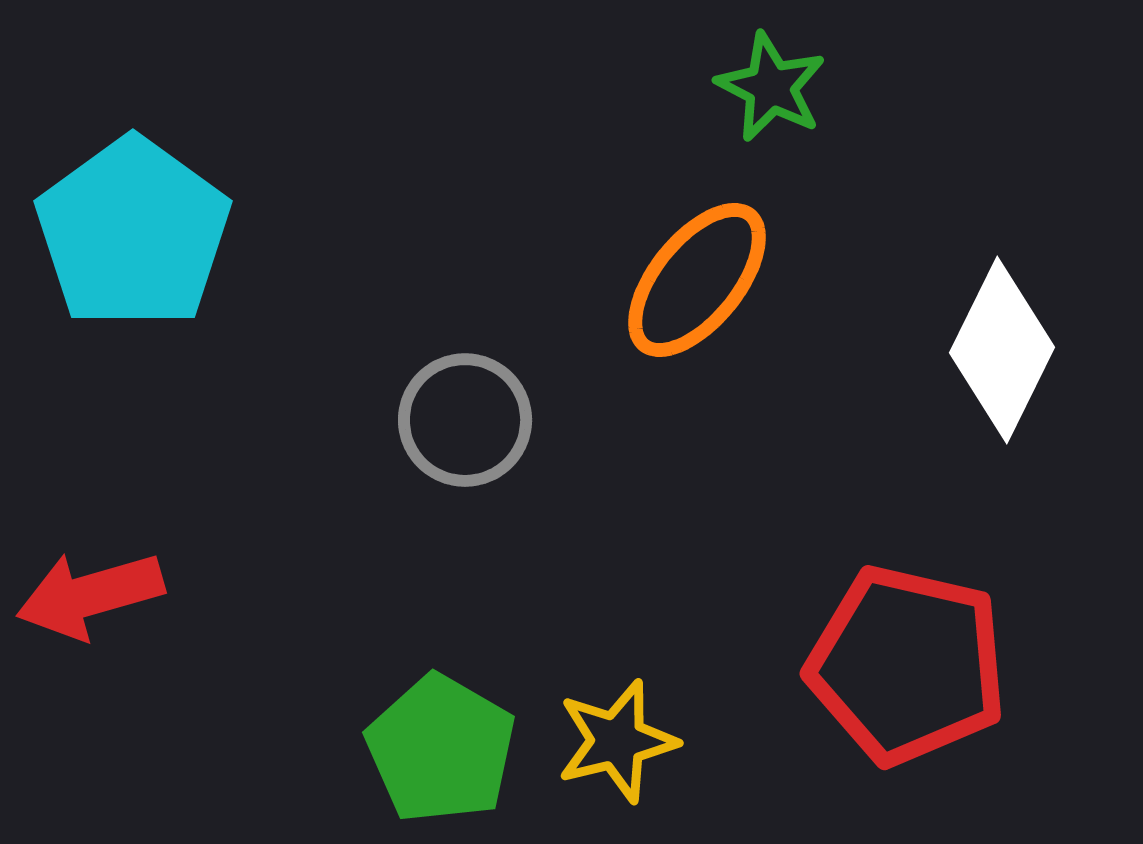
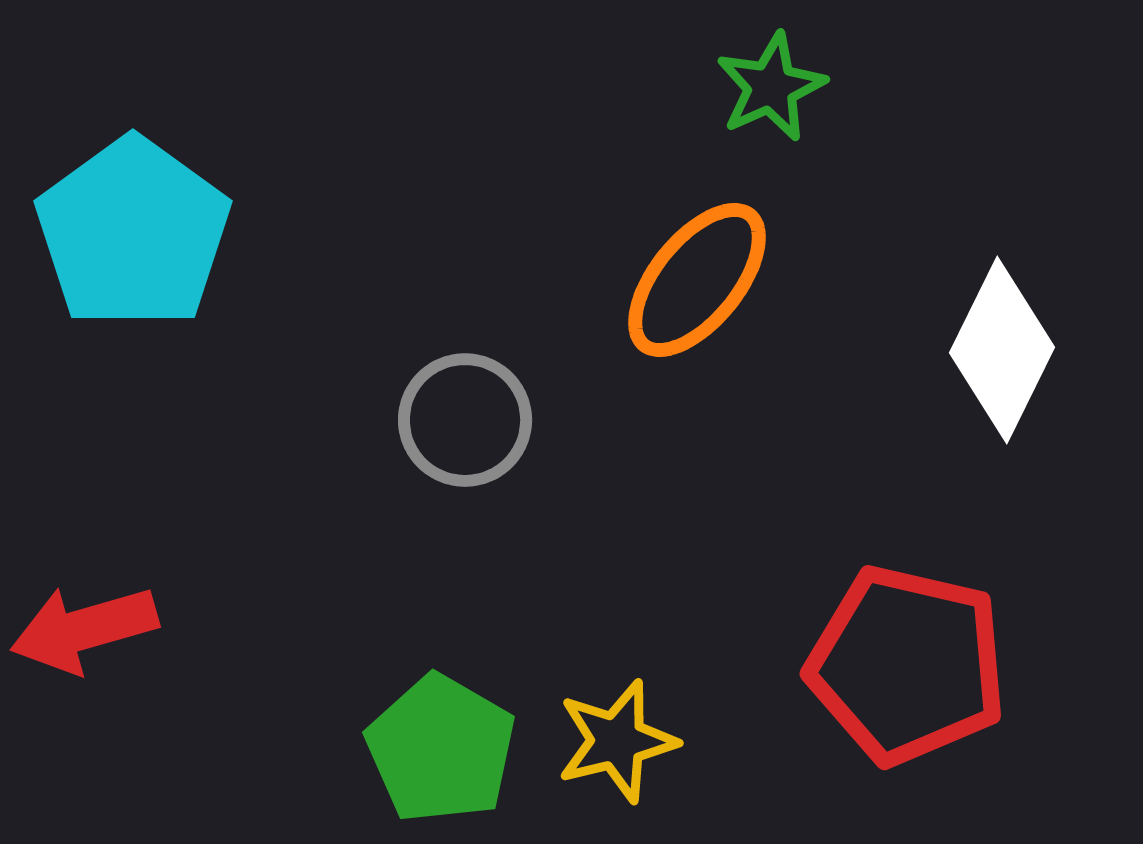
green star: rotated 21 degrees clockwise
red arrow: moved 6 px left, 34 px down
